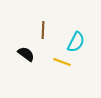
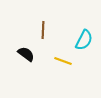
cyan semicircle: moved 8 px right, 2 px up
yellow line: moved 1 px right, 1 px up
